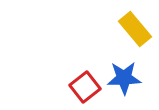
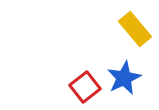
blue star: rotated 24 degrees counterclockwise
